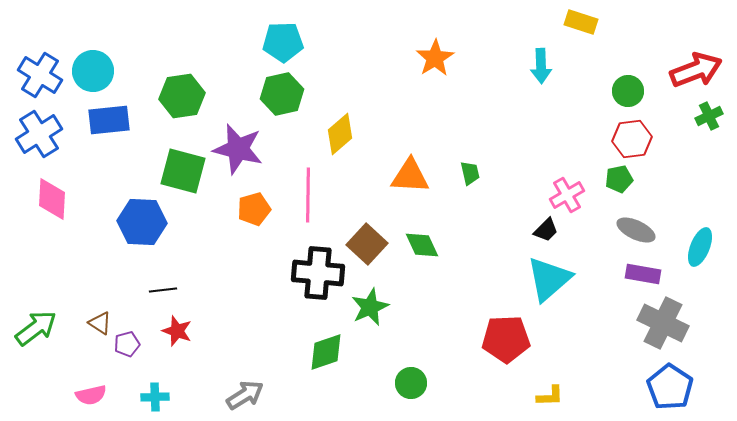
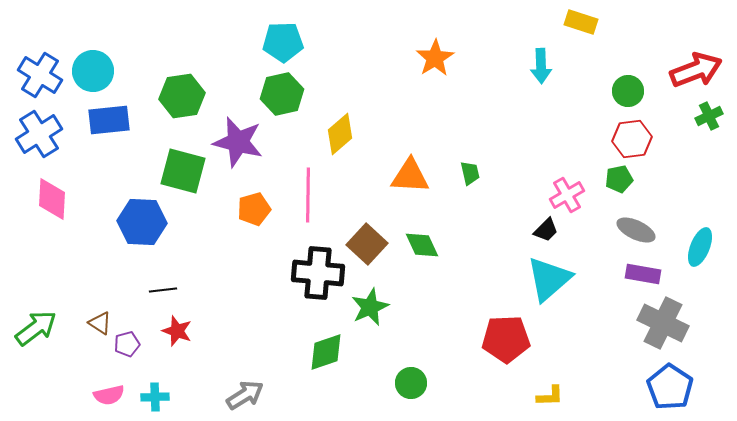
purple star at (238, 149): moved 7 px up
pink semicircle at (91, 395): moved 18 px right
